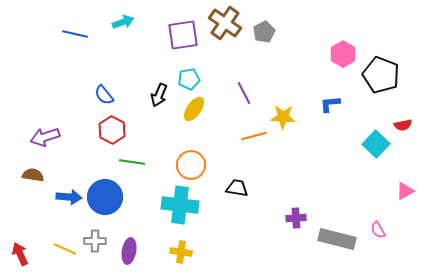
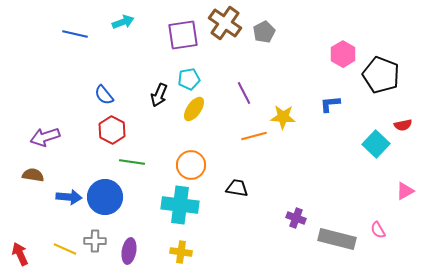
purple cross: rotated 24 degrees clockwise
